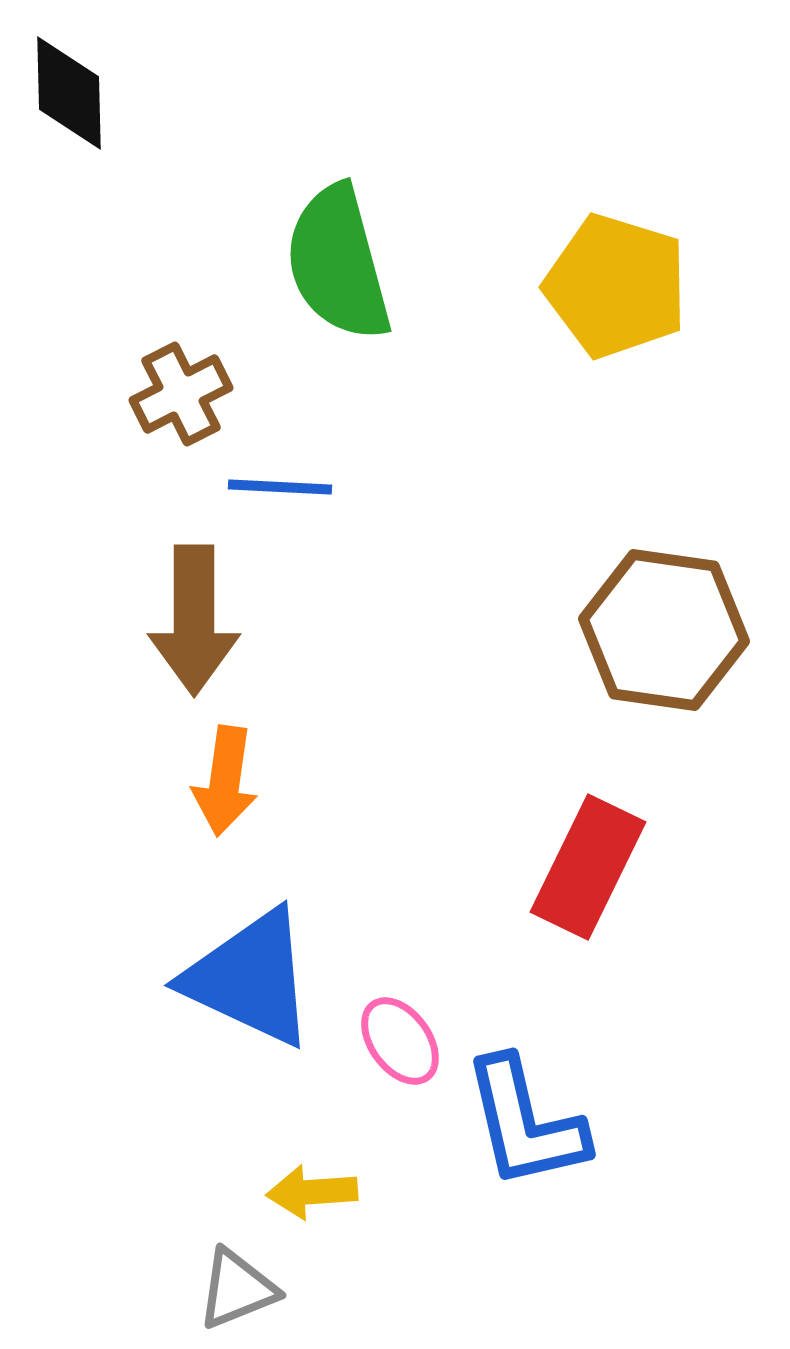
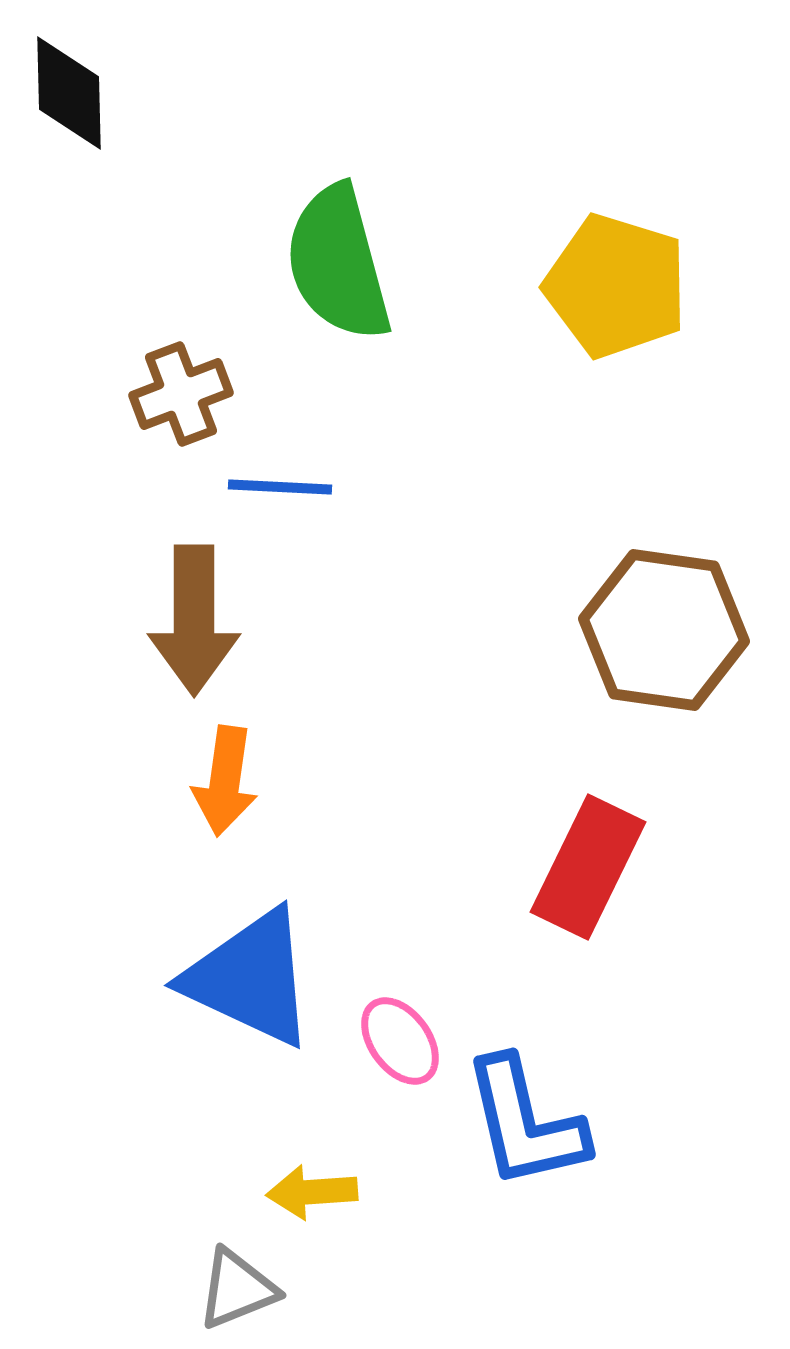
brown cross: rotated 6 degrees clockwise
